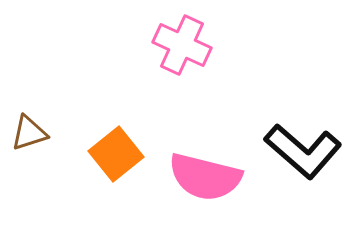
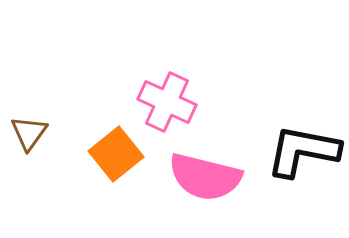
pink cross: moved 15 px left, 57 px down
brown triangle: rotated 36 degrees counterclockwise
black L-shape: rotated 150 degrees clockwise
